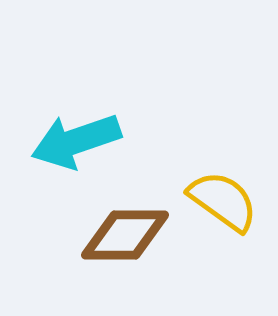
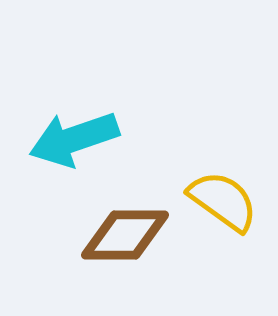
cyan arrow: moved 2 px left, 2 px up
